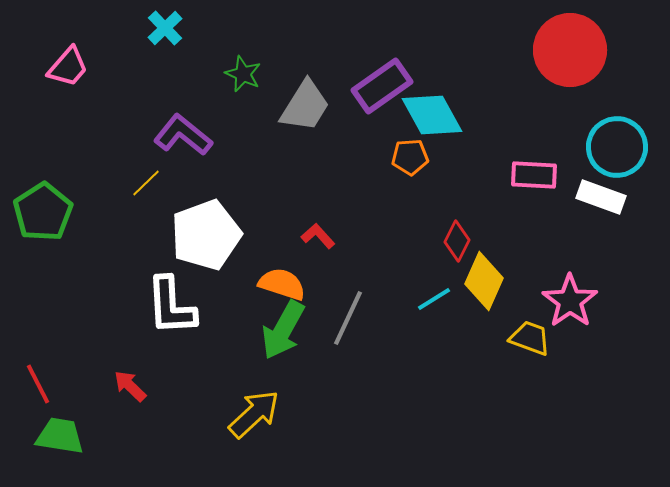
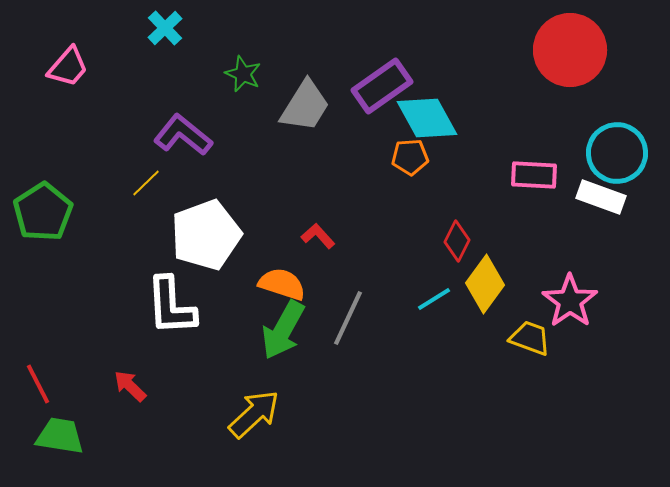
cyan diamond: moved 5 px left, 3 px down
cyan circle: moved 6 px down
yellow diamond: moved 1 px right, 3 px down; rotated 12 degrees clockwise
